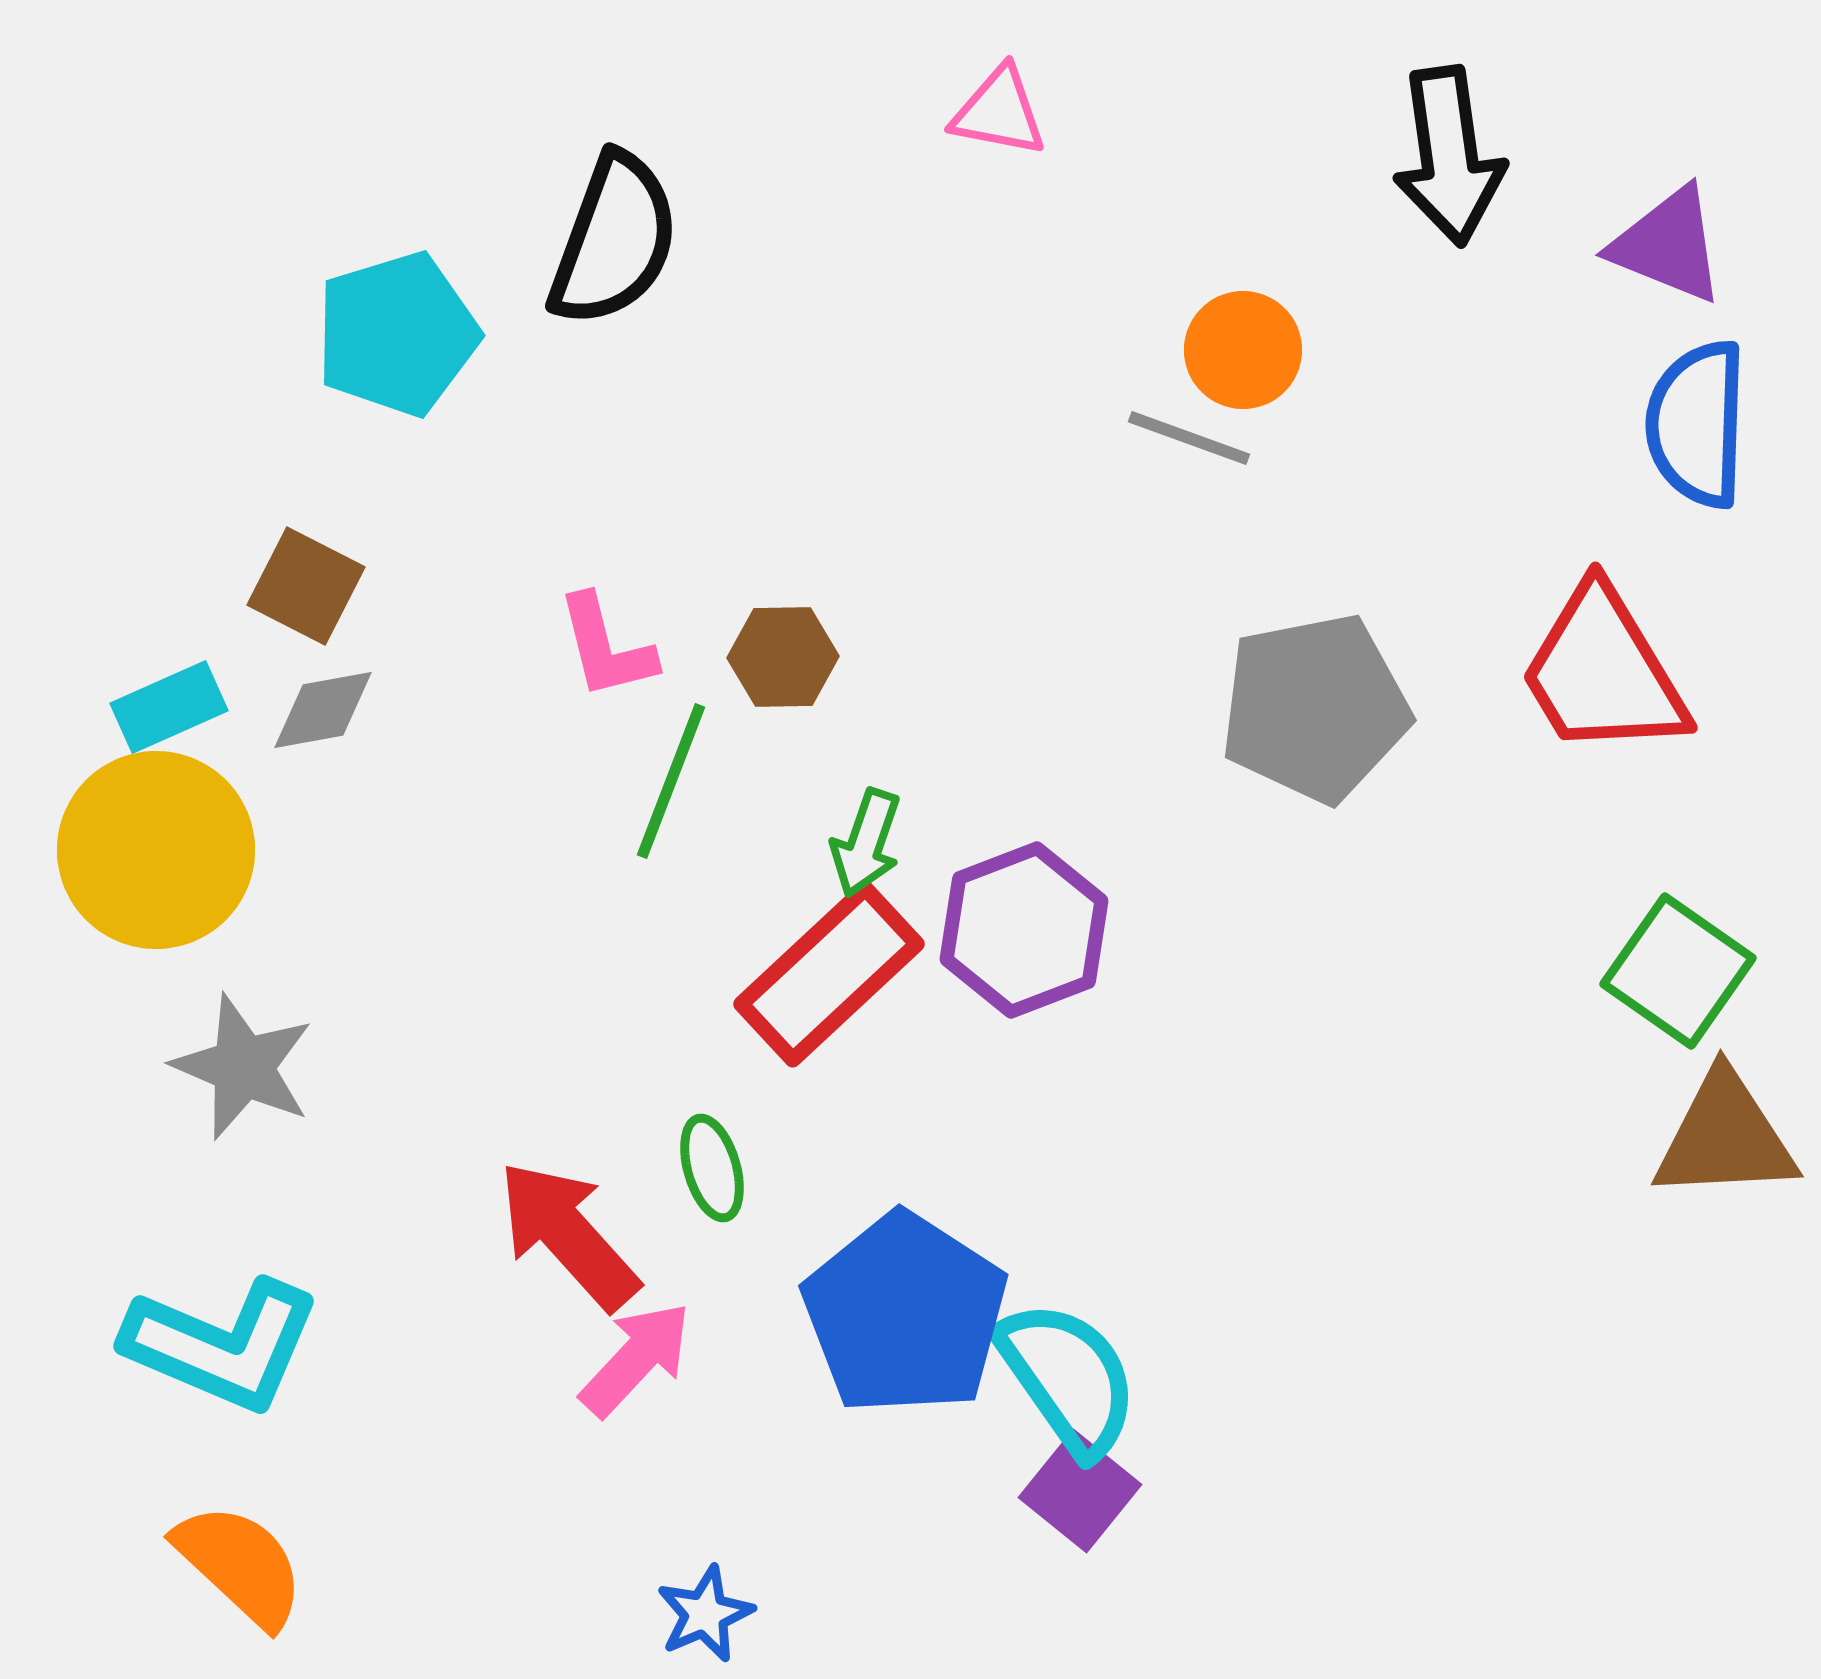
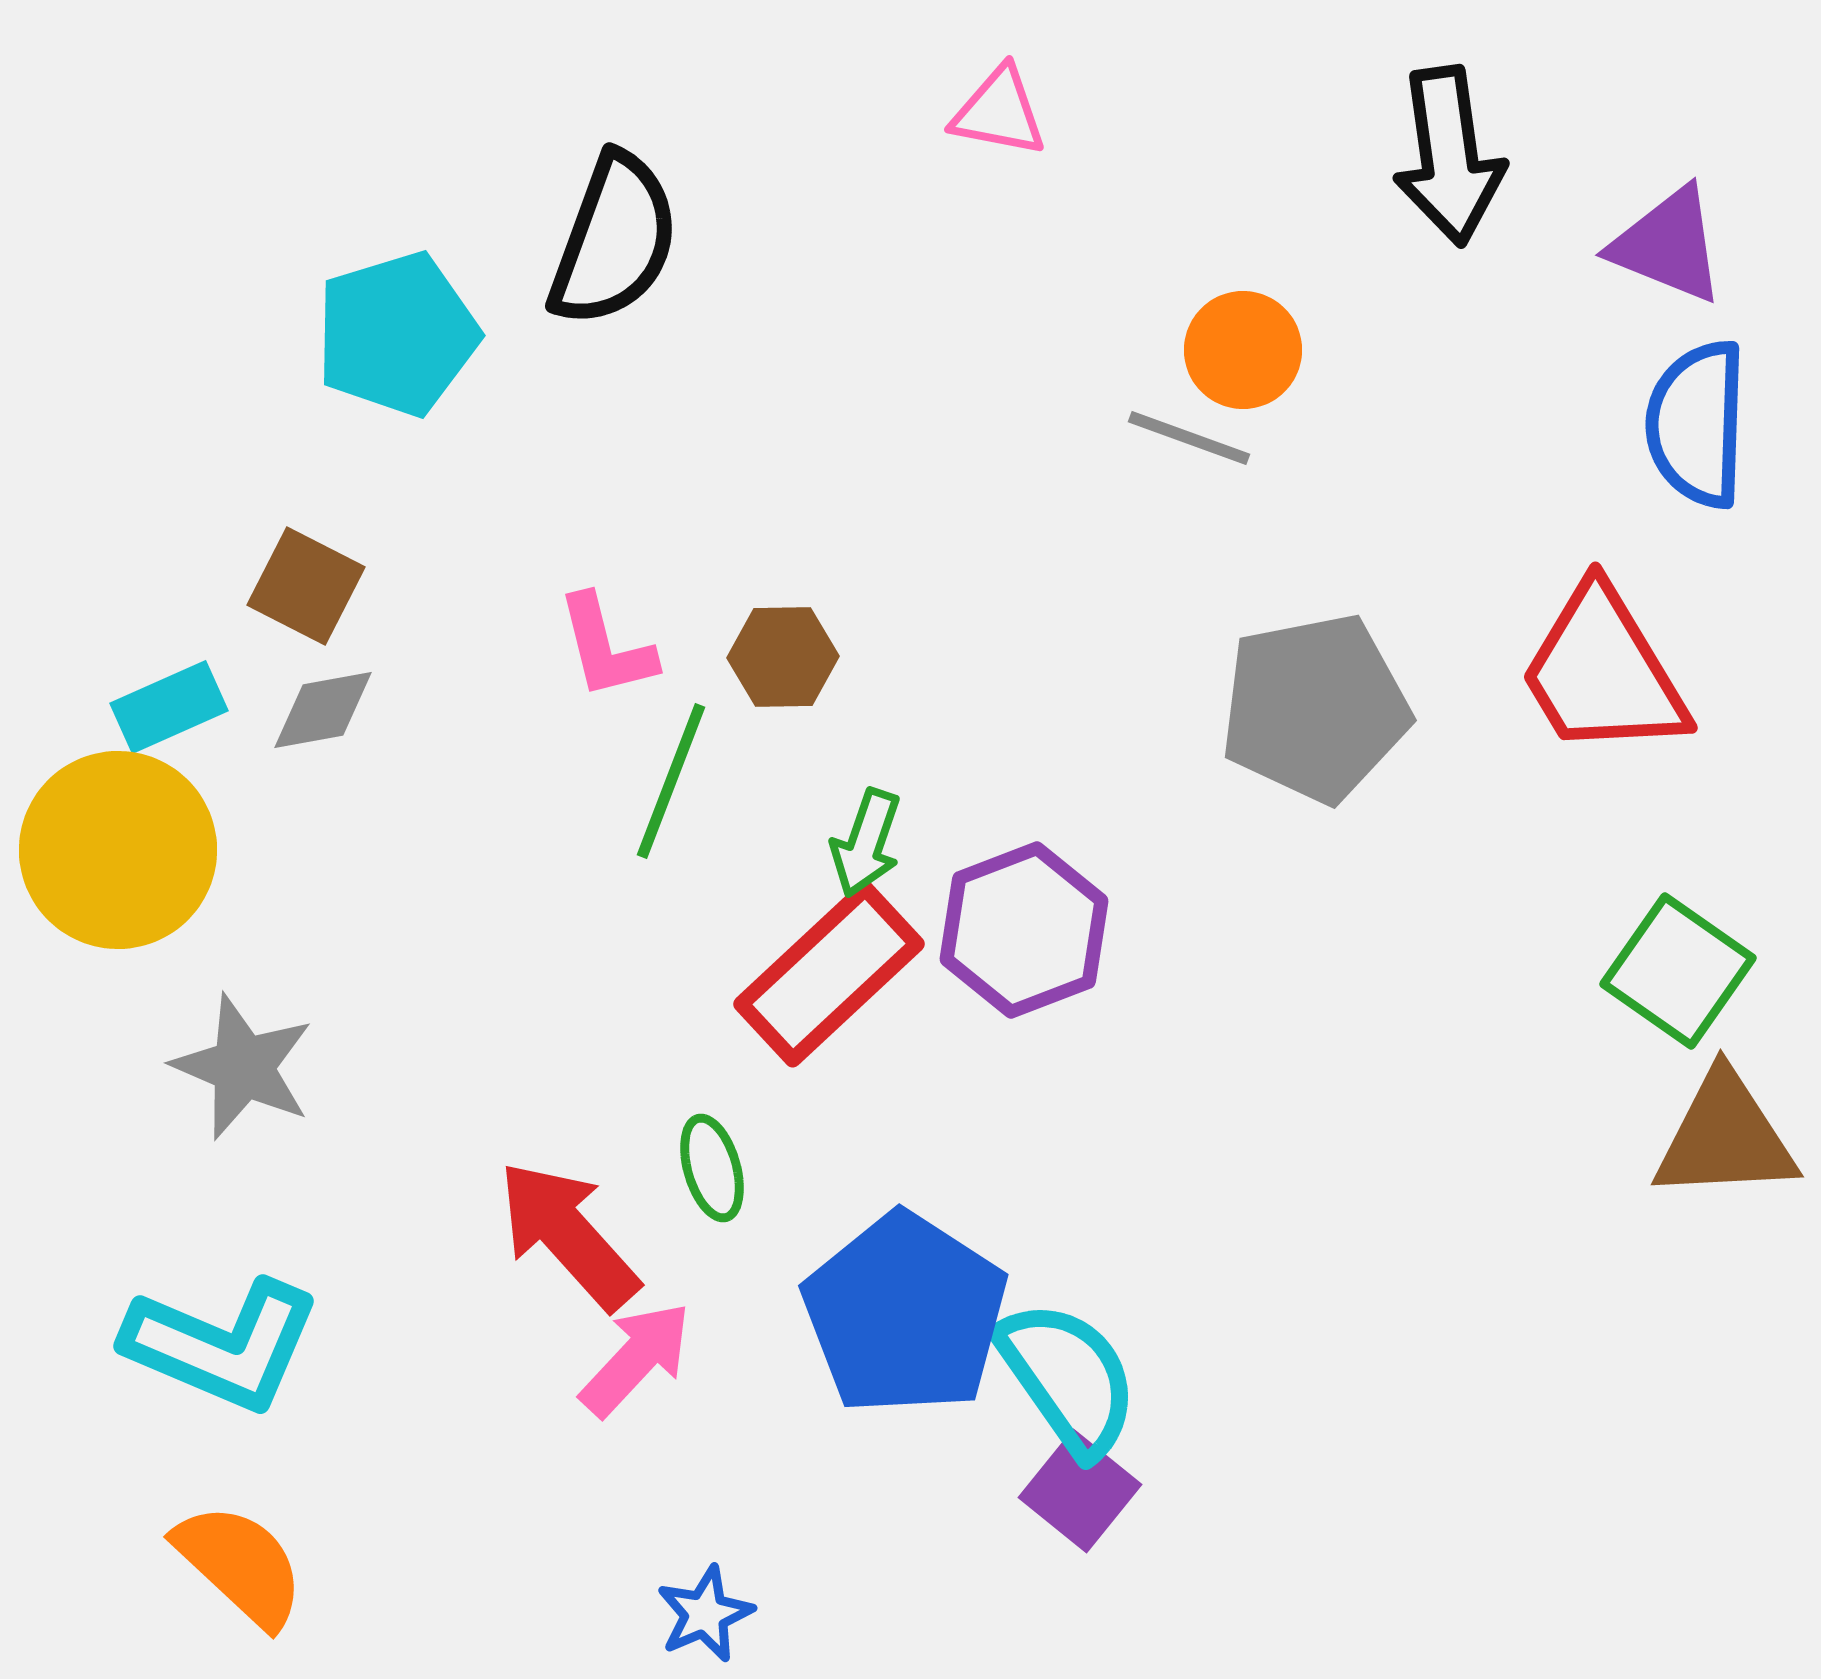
yellow circle: moved 38 px left
